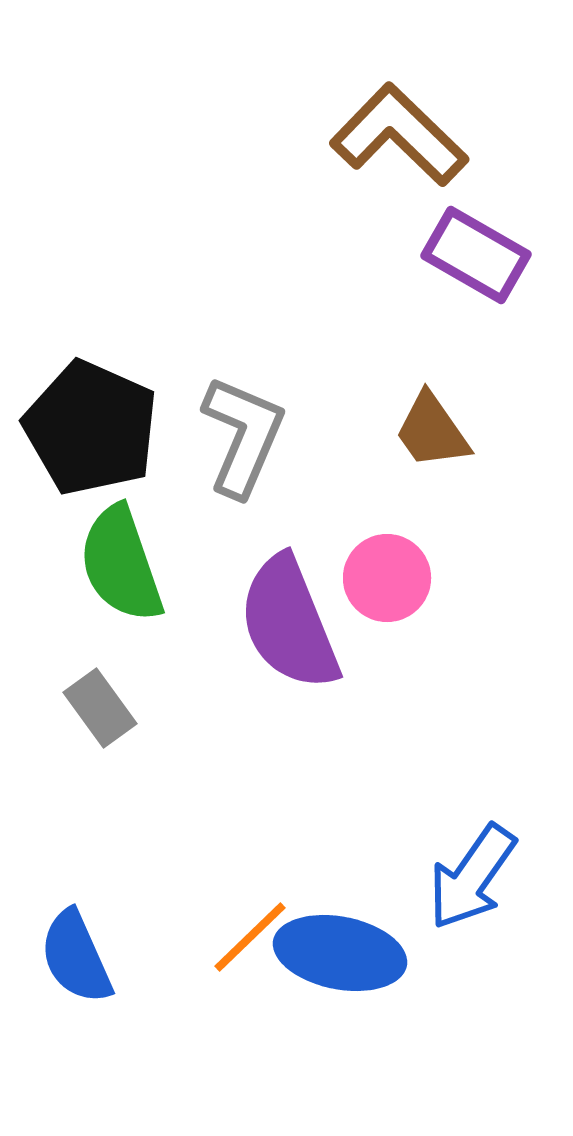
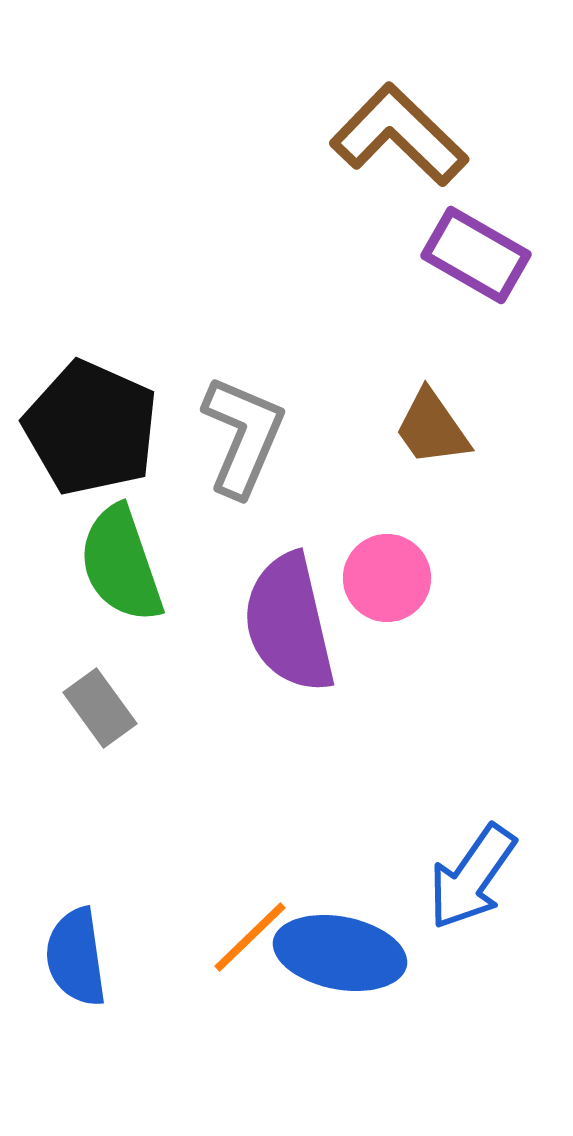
brown trapezoid: moved 3 px up
purple semicircle: rotated 9 degrees clockwise
blue semicircle: rotated 16 degrees clockwise
